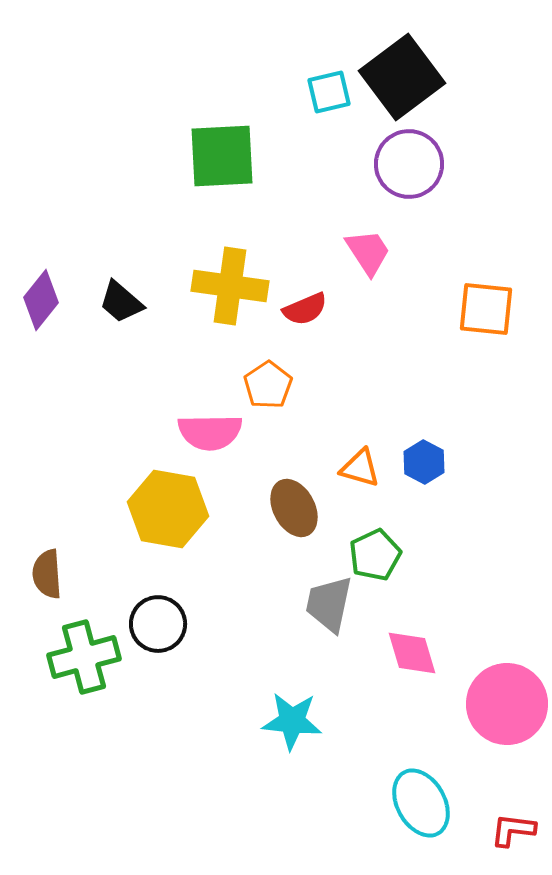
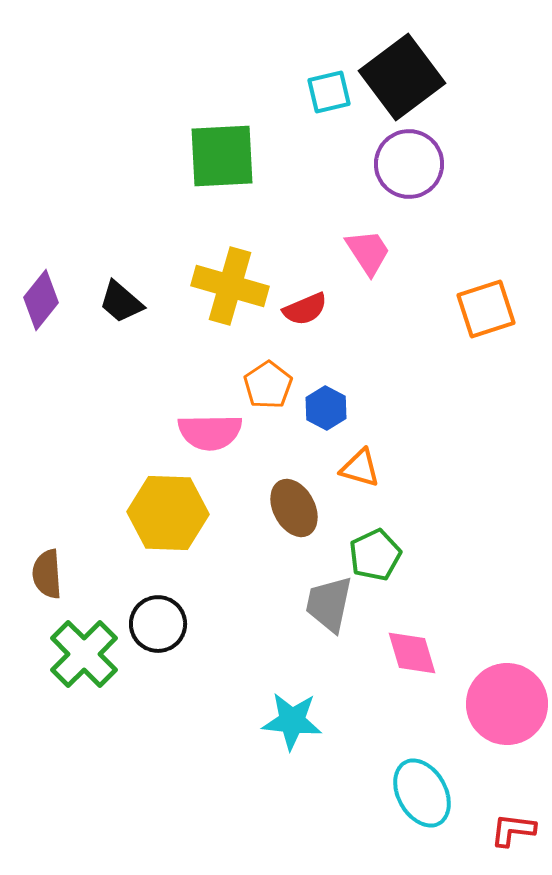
yellow cross: rotated 8 degrees clockwise
orange square: rotated 24 degrees counterclockwise
blue hexagon: moved 98 px left, 54 px up
yellow hexagon: moved 4 px down; rotated 8 degrees counterclockwise
green cross: moved 3 px up; rotated 30 degrees counterclockwise
cyan ellipse: moved 1 px right, 10 px up
